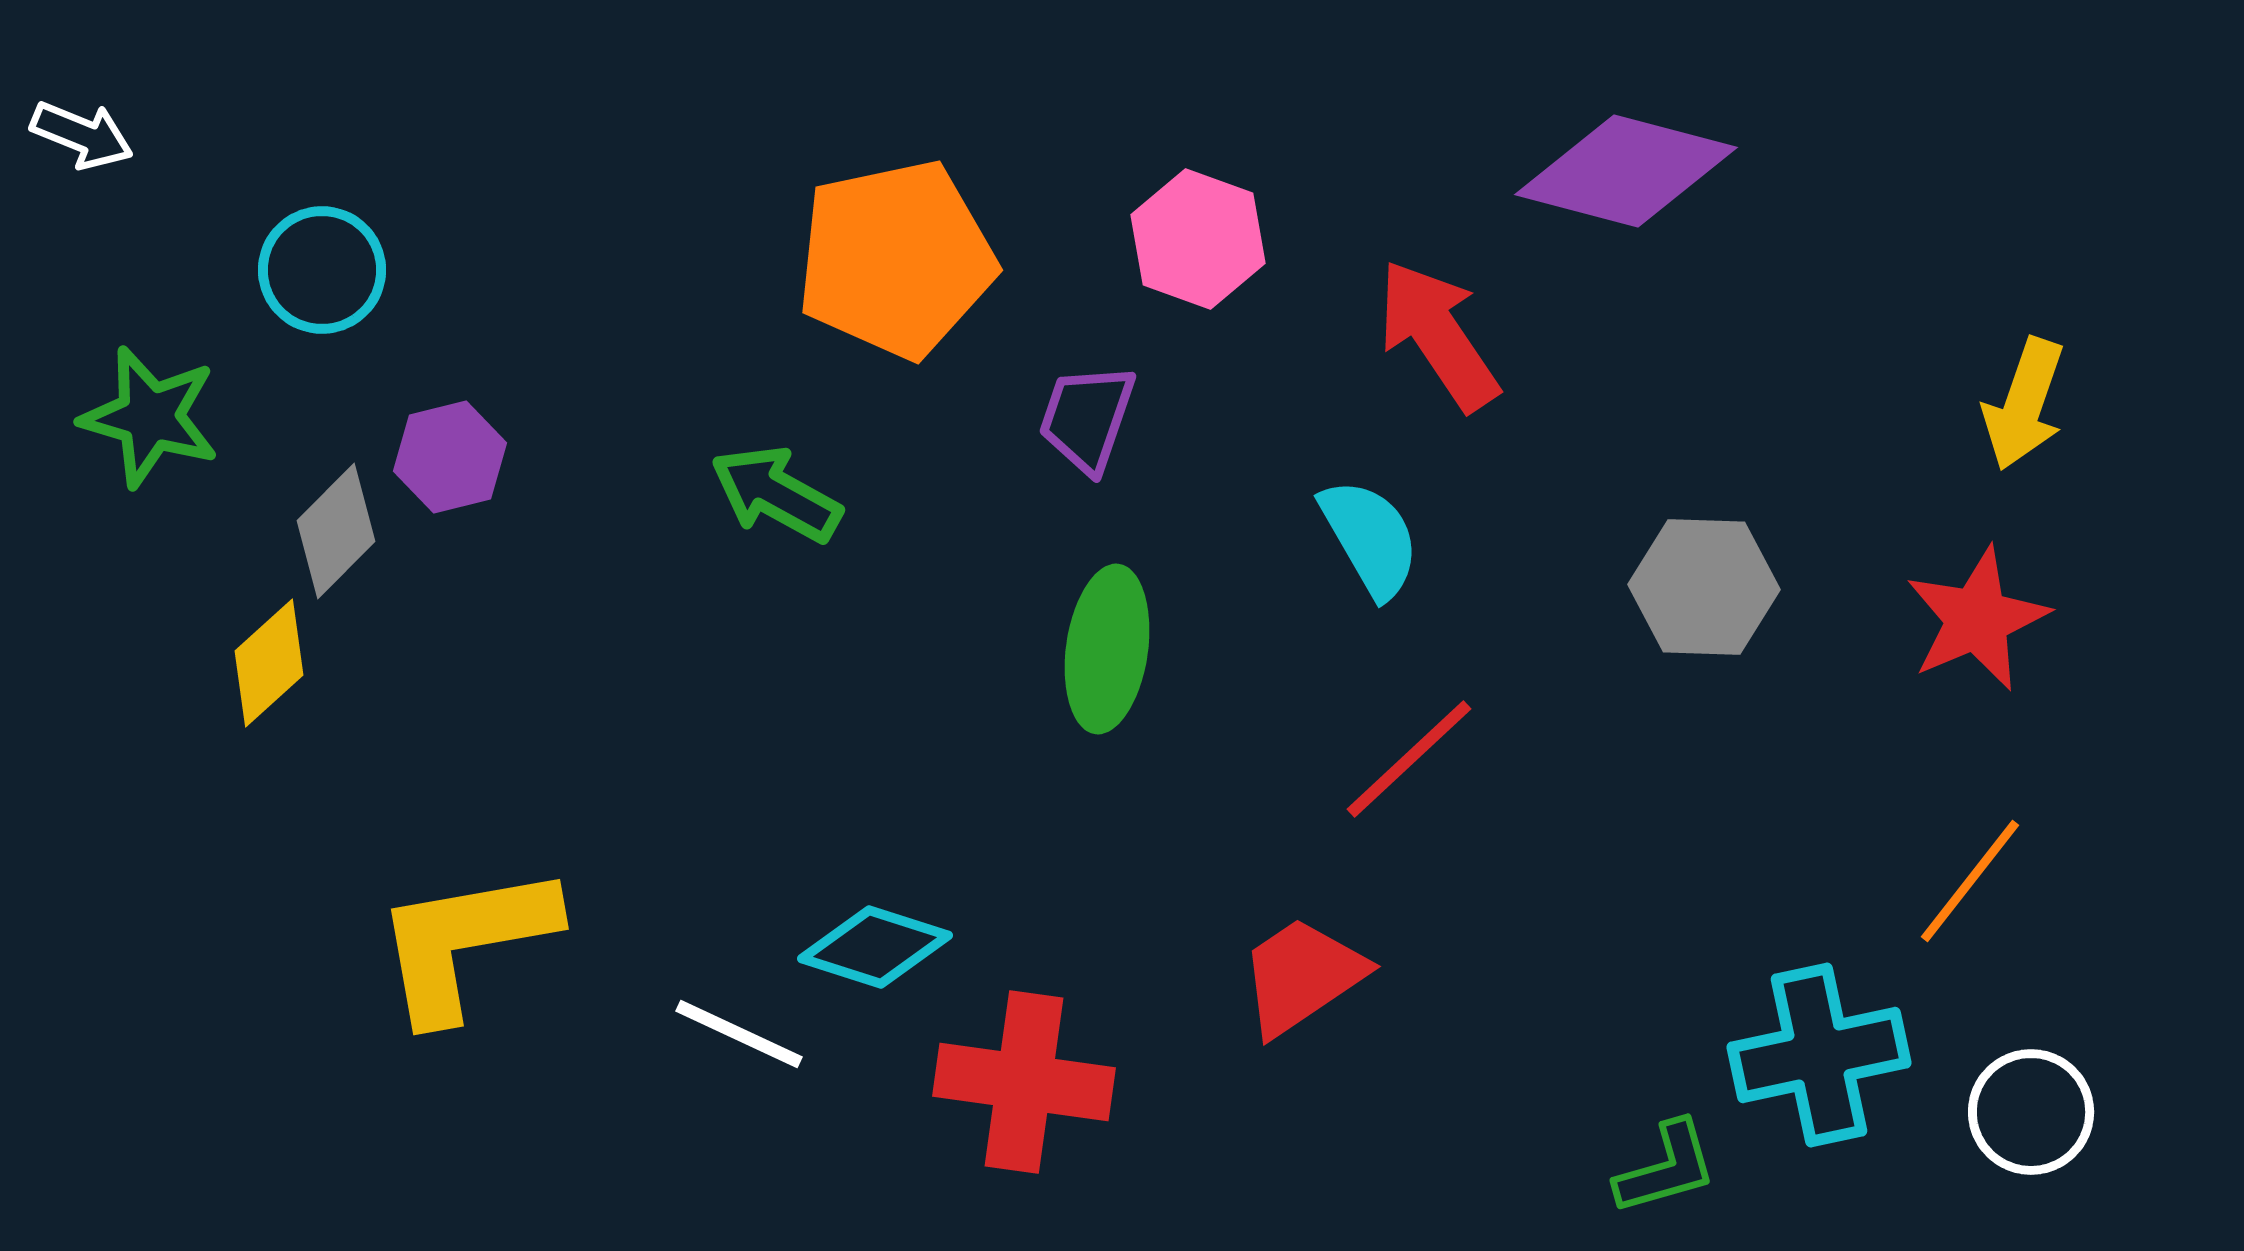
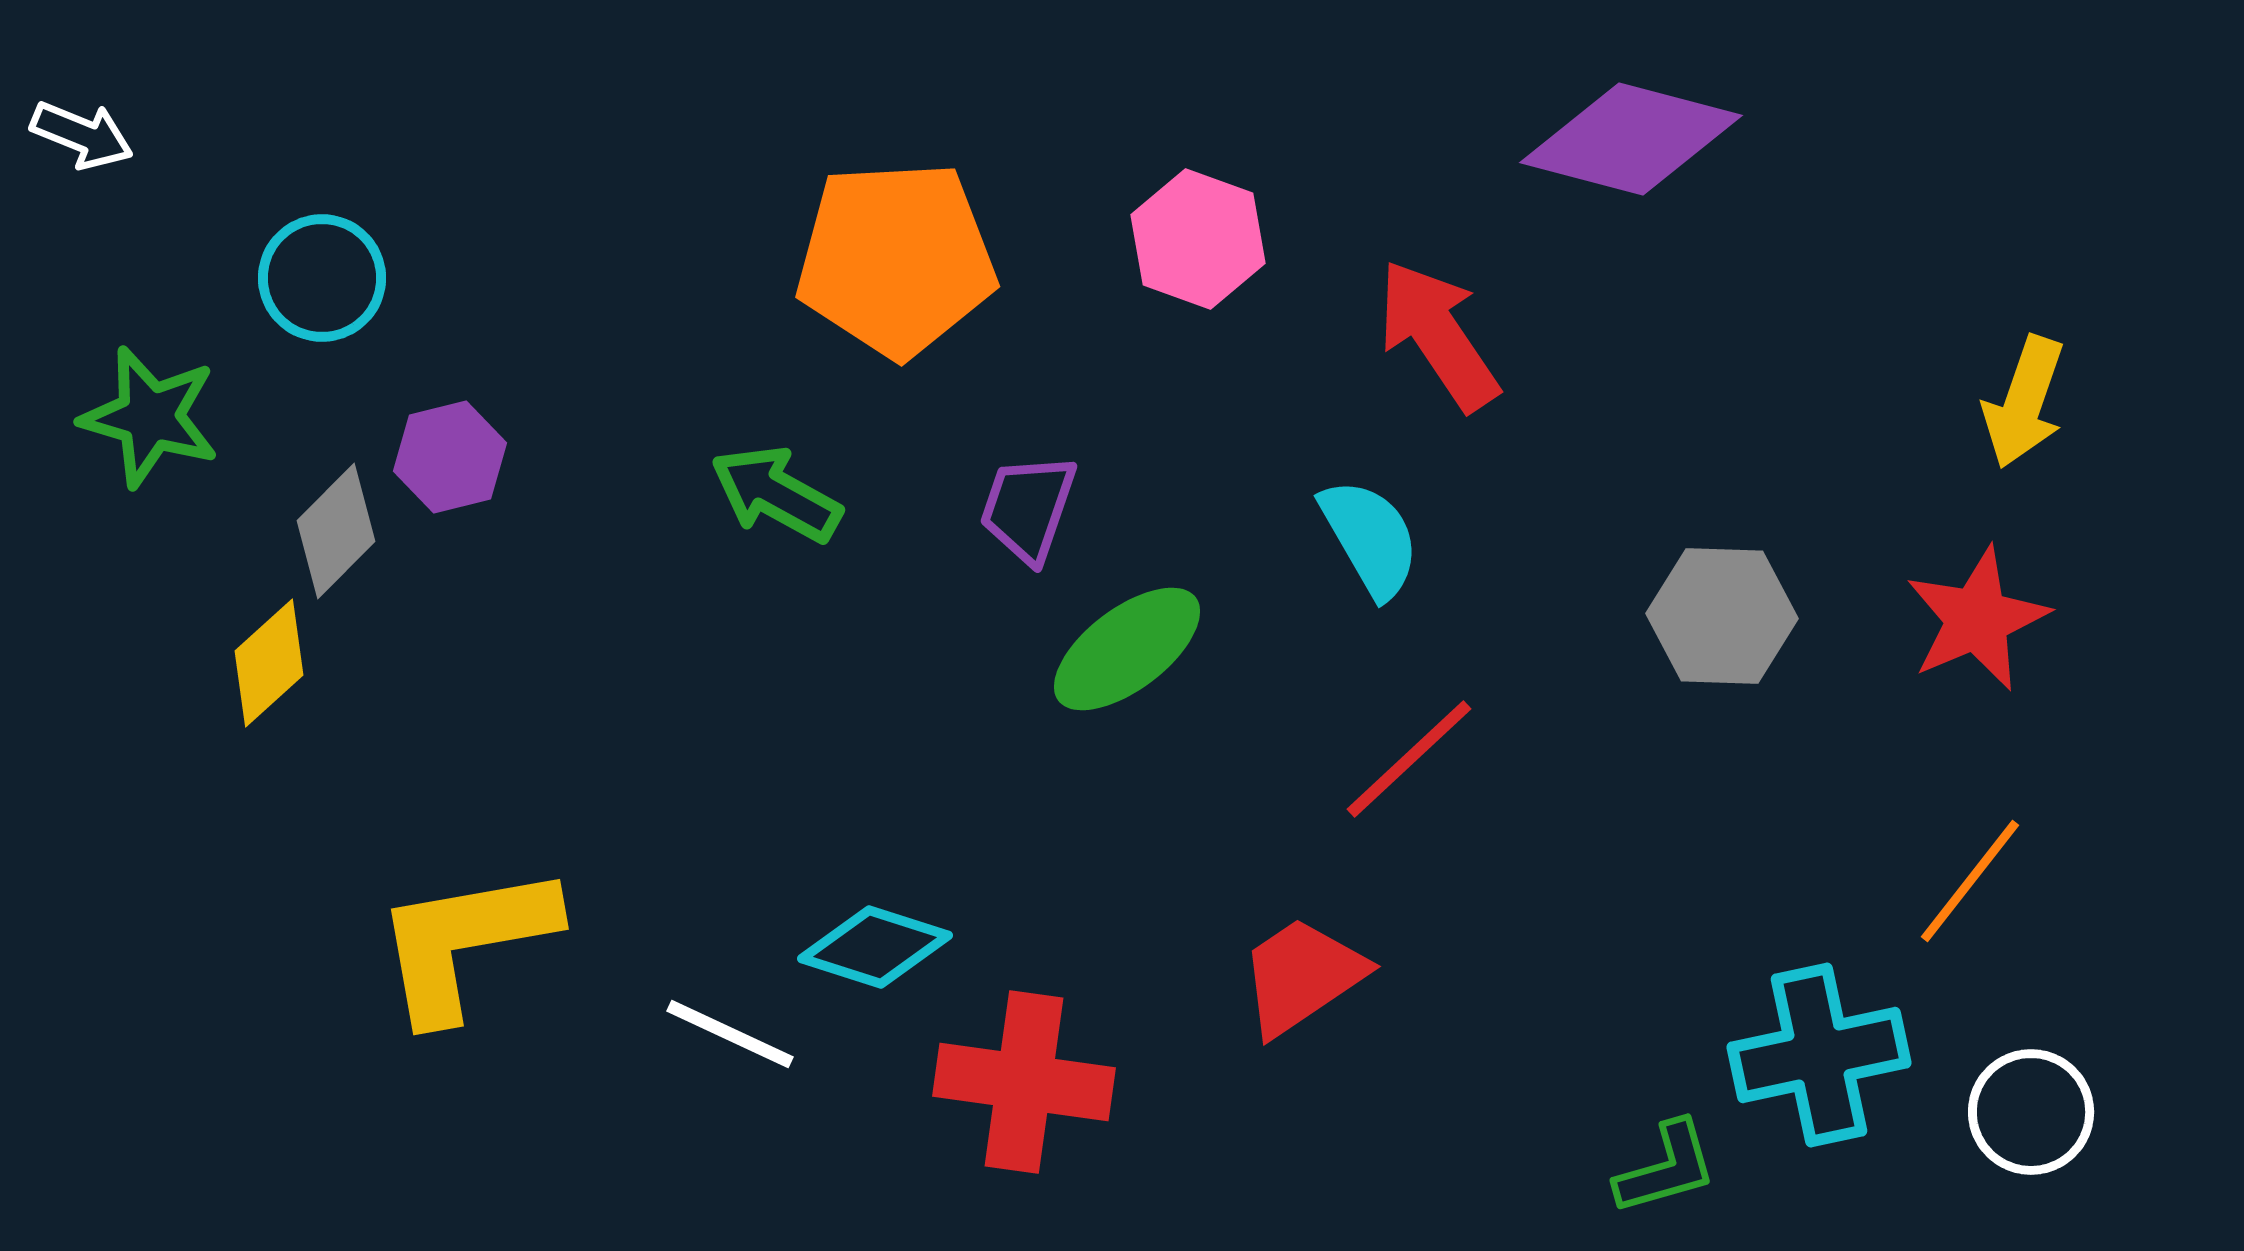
purple diamond: moved 5 px right, 32 px up
orange pentagon: rotated 9 degrees clockwise
cyan circle: moved 8 px down
yellow arrow: moved 2 px up
purple trapezoid: moved 59 px left, 90 px down
gray hexagon: moved 18 px right, 29 px down
green ellipse: moved 20 px right; rotated 45 degrees clockwise
white line: moved 9 px left
